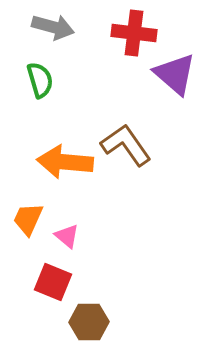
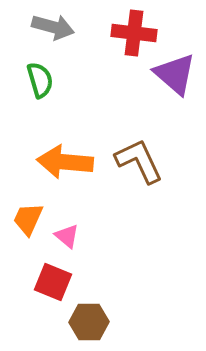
brown L-shape: moved 13 px right, 16 px down; rotated 10 degrees clockwise
